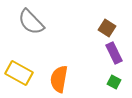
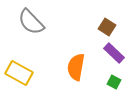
brown square: moved 1 px up
purple rectangle: rotated 20 degrees counterclockwise
orange semicircle: moved 17 px right, 12 px up
